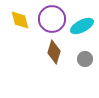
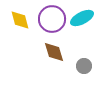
cyan ellipse: moved 8 px up
brown diamond: rotated 35 degrees counterclockwise
gray circle: moved 1 px left, 7 px down
